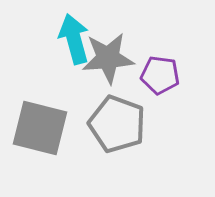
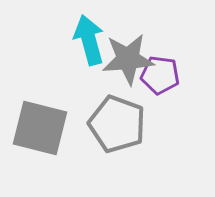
cyan arrow: moved 15 px right, 1 px down
gray star: moved 20 px right, 1 px down
